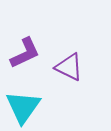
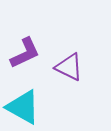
cyan triangle: rotated 36 degrees counterclockwise
